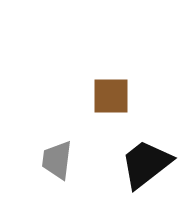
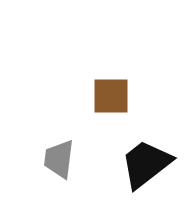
gray trapezoid: moved 2 px right, 1 px up
